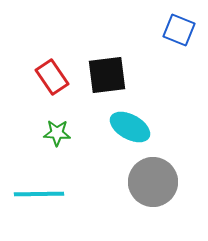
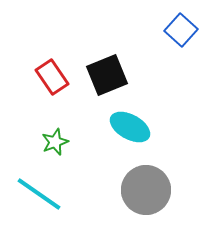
blue square: moved 2 px right; rotated 20 degrees clockwise
black square: rotated 15 degrees counterclockwise
green star: moved 2 px left, 9 px down; rotated 24 degrees counterclockwise
gray circle: moved 7 px left, 8 px down
cyan line: rotated 36 degrees clockwise
